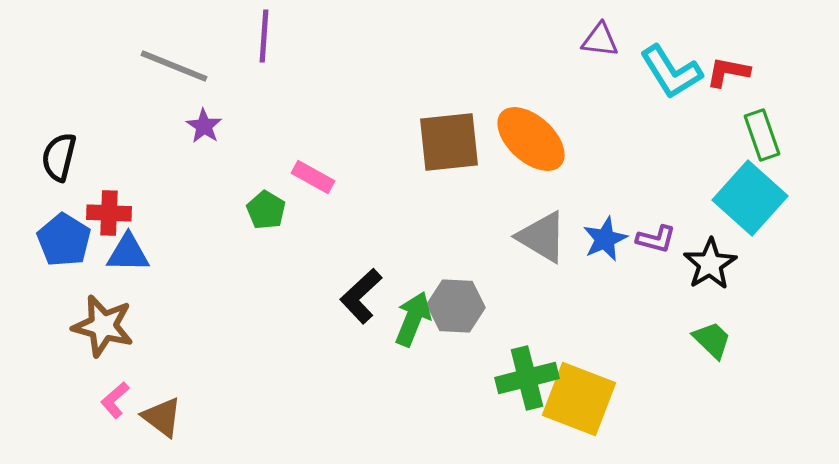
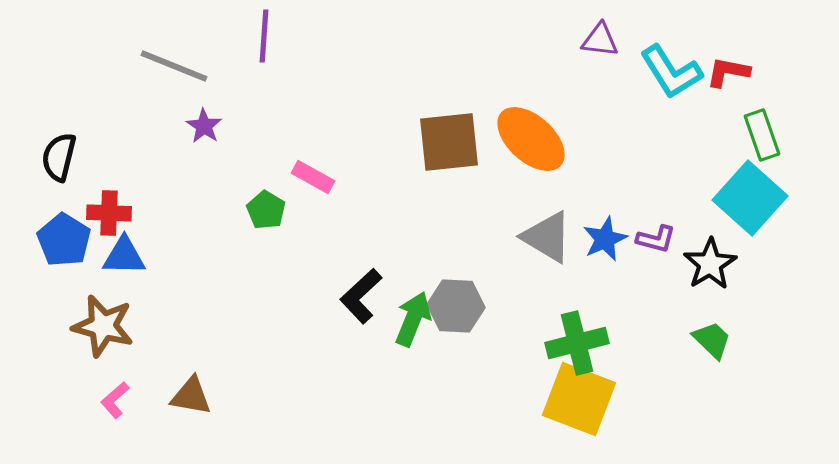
gray triangle: moved 5 px right
blue triangle: moved 4 px left, 3 px down
green cross: moved 50 px right, 35 px up
brown triangle: moved 29 px right, 21 px up; rotated 27 degrees counterclockwise
